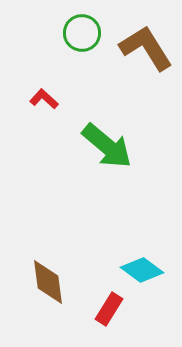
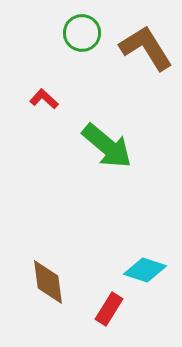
cyan diamond: moved 3 px right; rotated 18 degrees counterclockwise
